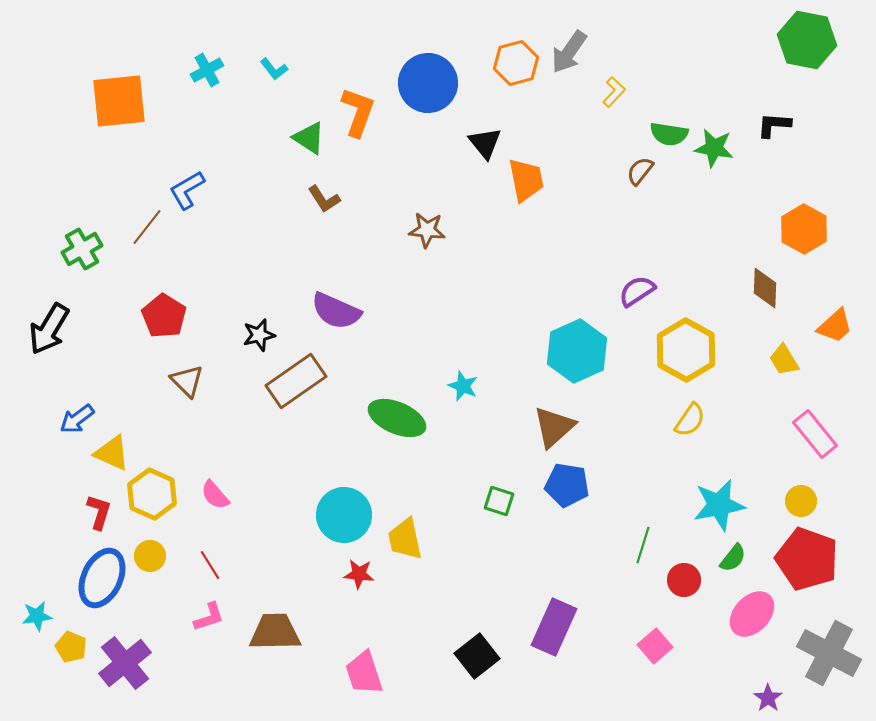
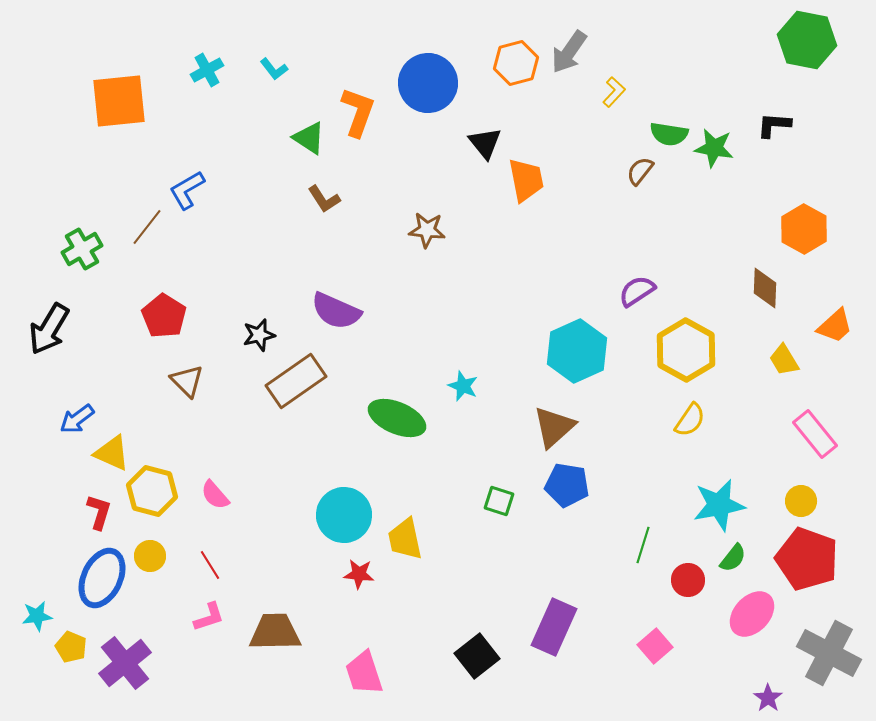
yellow hexagon at (152, 494): moved 3 px up; rotated 9 degrees counterclockwise
red circle at (684, 580): moved 4 px right
